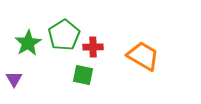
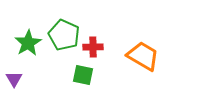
green pentagon: rotated 16 degrees counterclockwise
